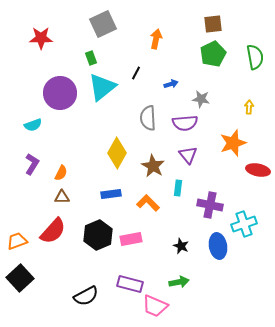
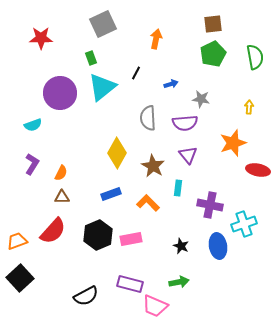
blue rectangle: rotated 12 degrees counterclockwise
